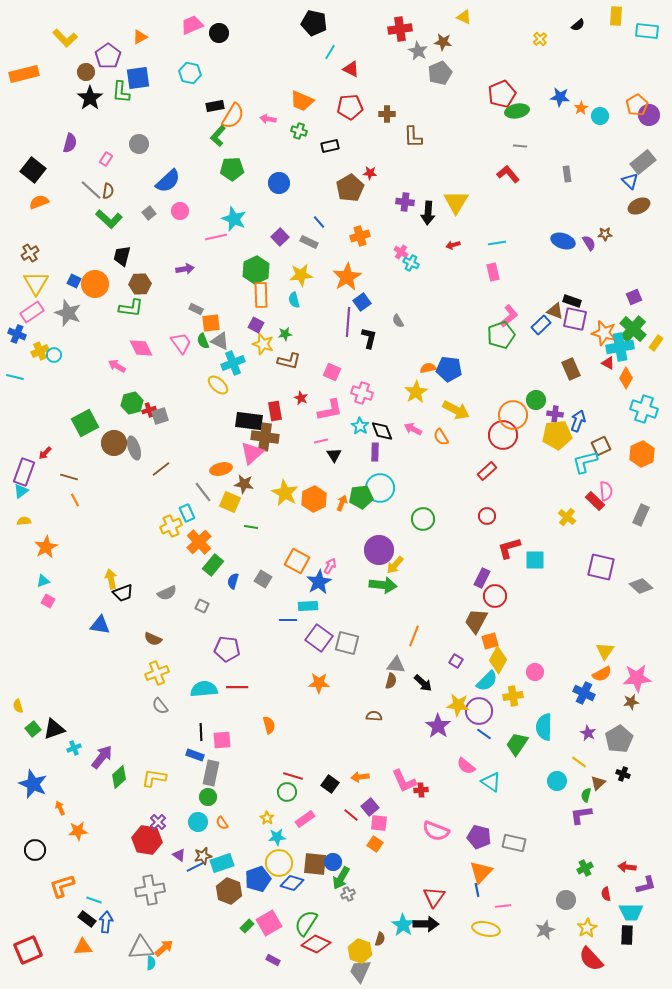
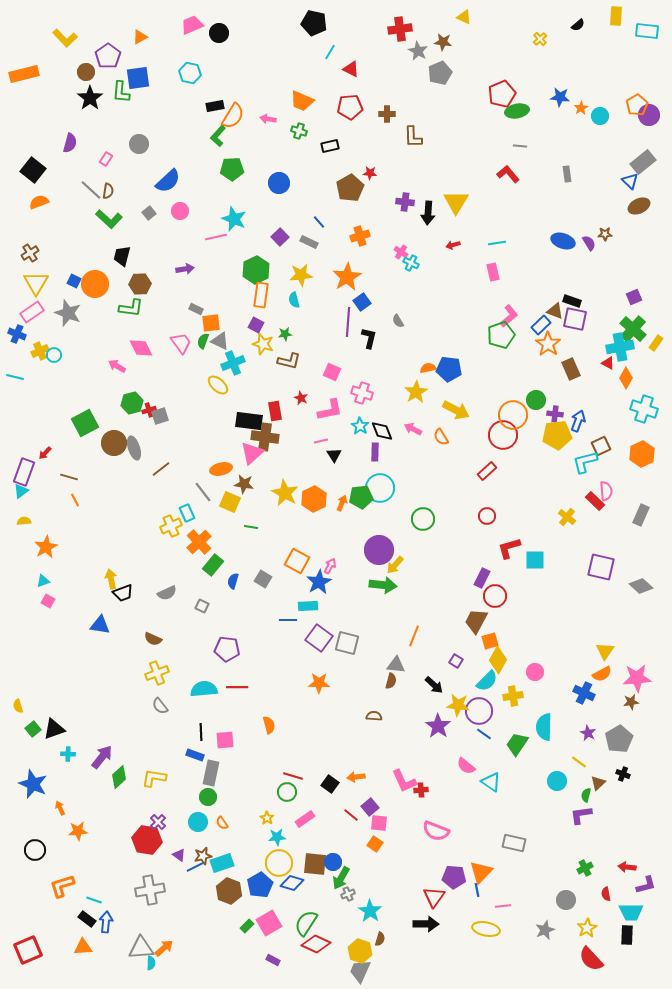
orange rectangle at (261, 295): rotated 10 degrees clockwise
orange star at (604, 333): moved 56 px left, 11 px down; rotated 20 degrees clockwise
green semicircle at (203, 341): rotated 42 degrees clockwise
black arrow at (423, 683): moved 11 px right, 2 px down
pink square at (222, 740): moved 3 px right
cyan cross at (74, 748): moved 6 px left, 6 px down; rotated 24 degrees clockwise
orange arrow at (360, 777): moved 4 px left
purple pentagon at (479, 837): moved 25 px left, 40 px down; rotated 10 degrees counterclockwise
blue pentagon at (258, 879): moved 2 px right, 6 px down; rotated 10 degrees counterclockwise
cyan star at (403, 925): moved 33 px left, 14 px up
